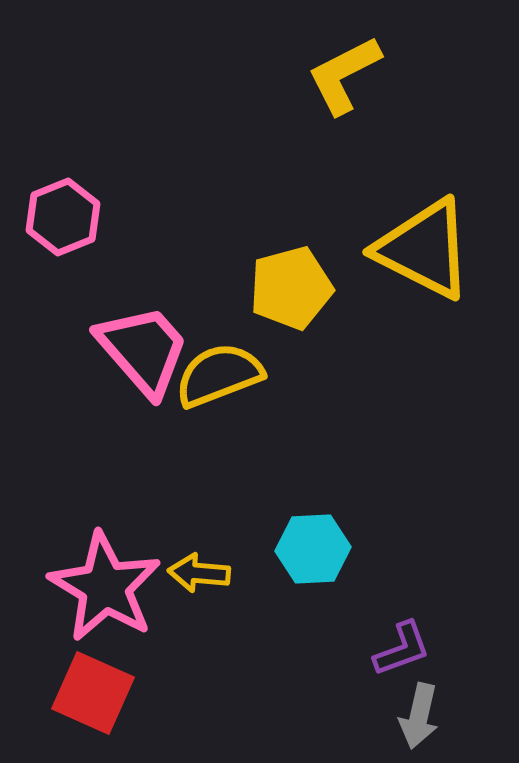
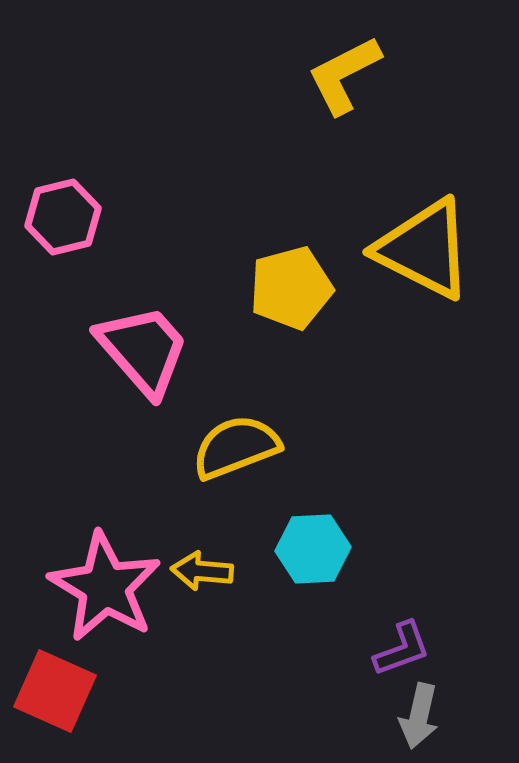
pink hexagon: rotated 8 degrees clockwise
yellow semicircle: moved 17 px right, 72 px down
yellow arrow: moved 3 px right, 2 px up
red square: moved 38 px left, 2 px up
